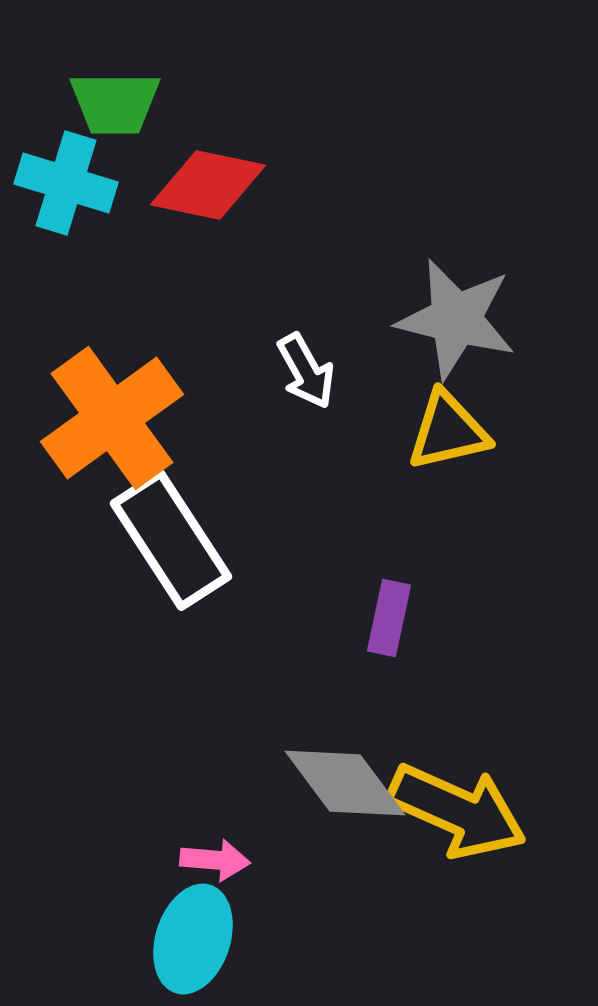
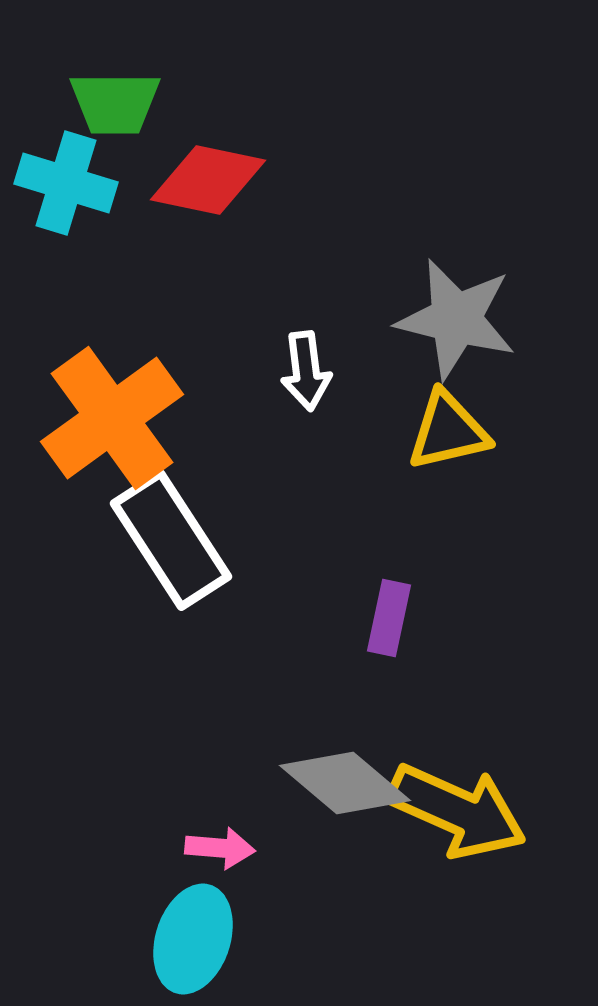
red diamond: moved 5 px up
white arrow: rotated 22 degrees clockwise
gray diamond: rotated 13 degrees counterclockwise
pink arrow: moved 5 px right, 12 px up
